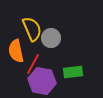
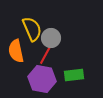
red line: moved 13 px right, 10 px up
green rectangle: moved 1 px right, 3 px down
purple hexagon: moved 2 px up
